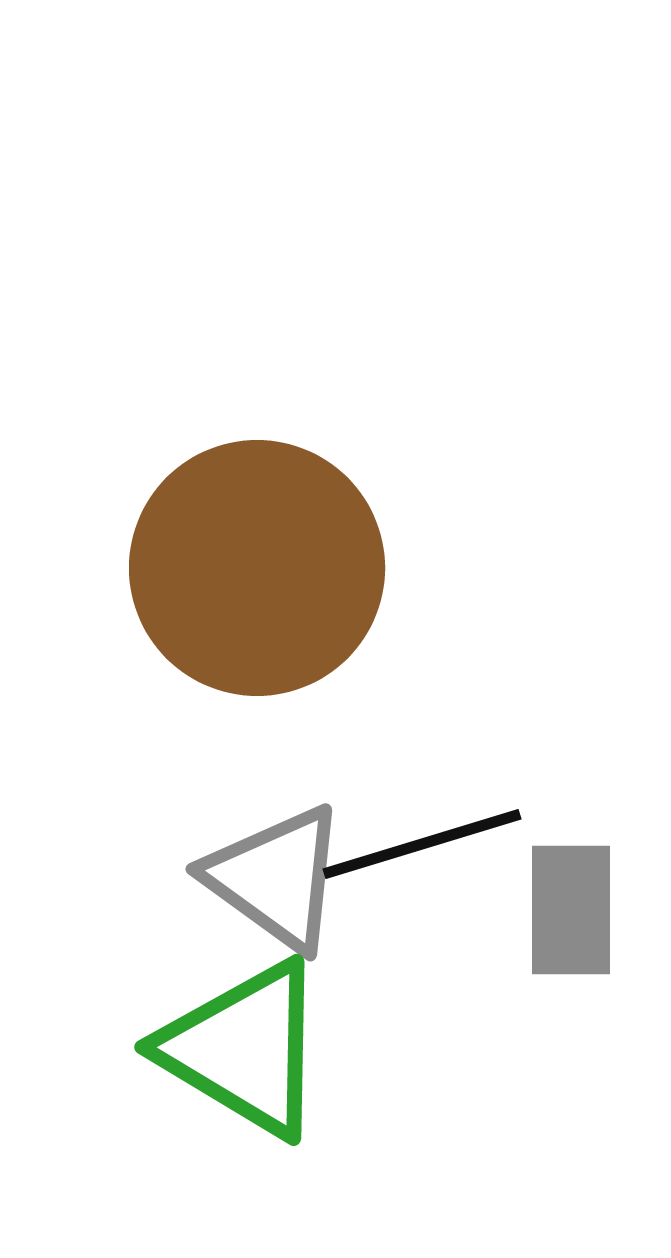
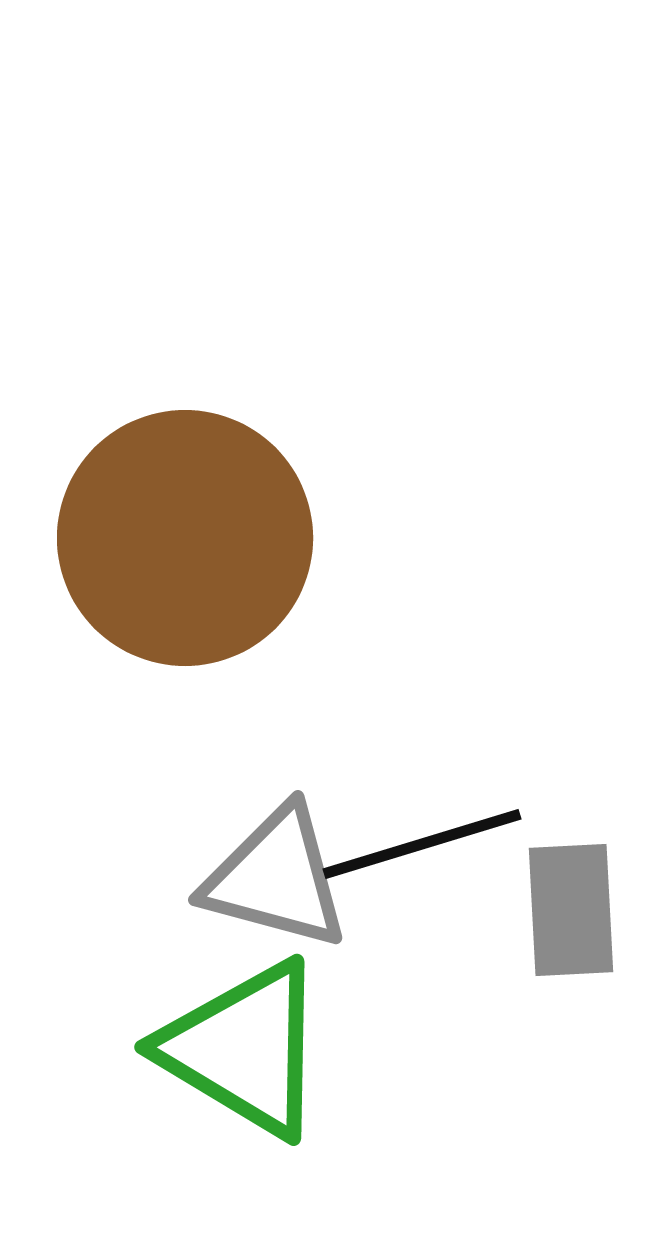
brown circle: moved 72 px left, 30 px up
gray triangle: rotated 21 degrees counterclockwise
gray rectangle: rotated 3 degrees counterclockwise
